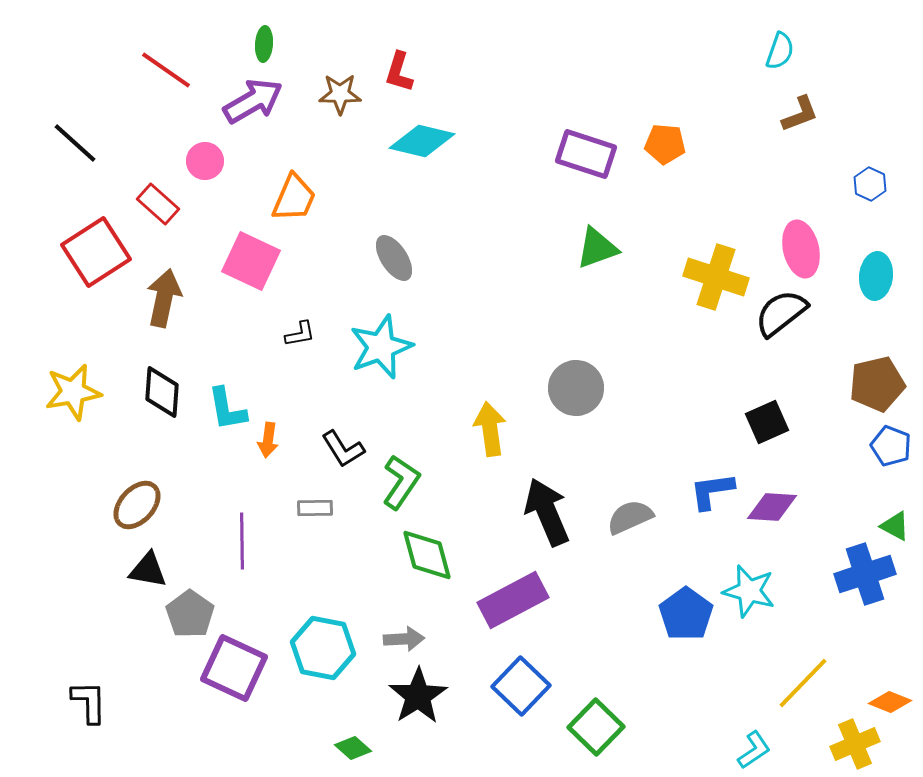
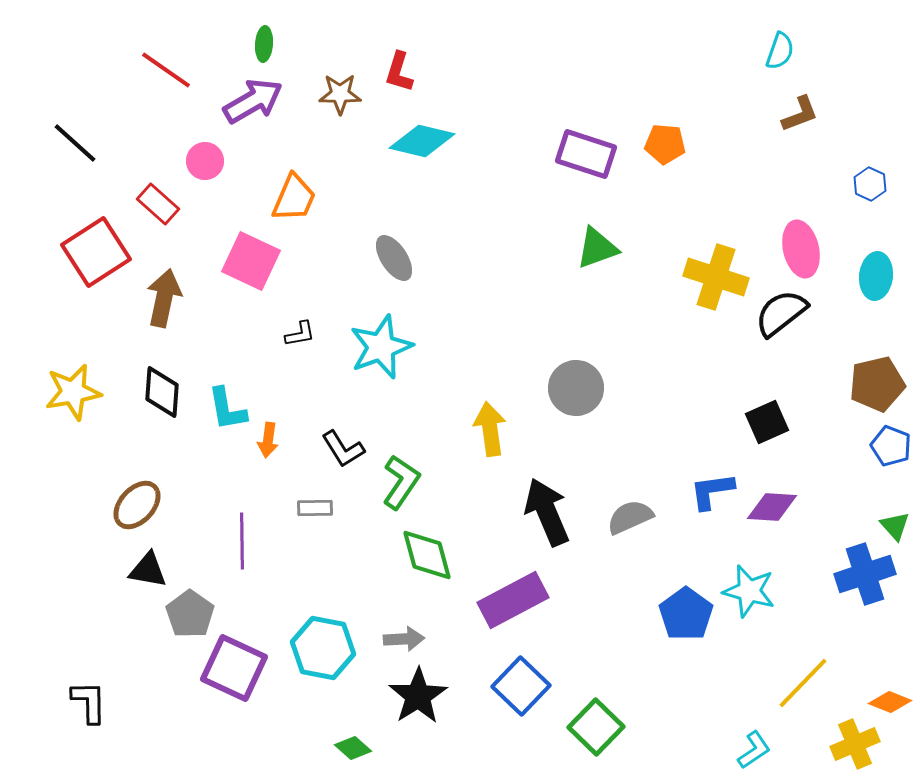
green triangle at (895, 526): rotated 20 degrees clockwise
